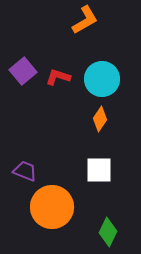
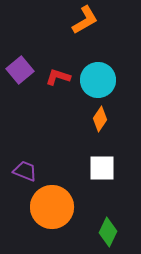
purple square: moved 3 px left, 1 px up
cyan circle: moved 4 px left, 1 px down
white square: moved 3 px right, 2 px up
